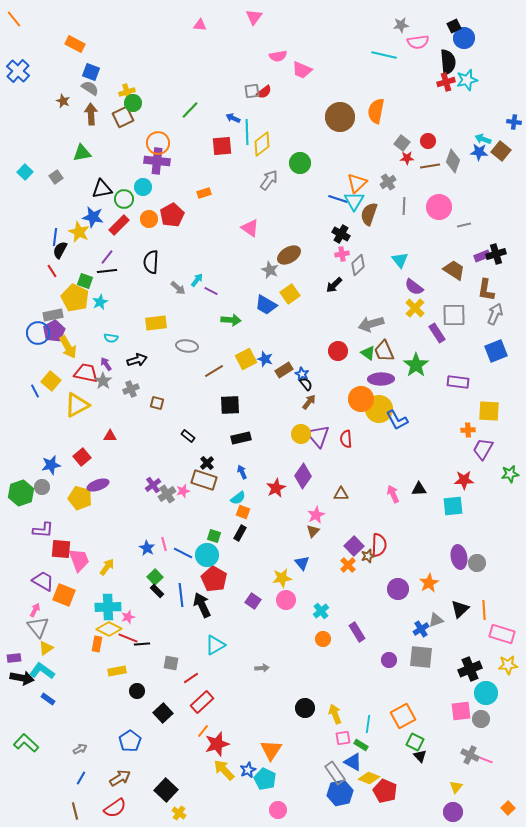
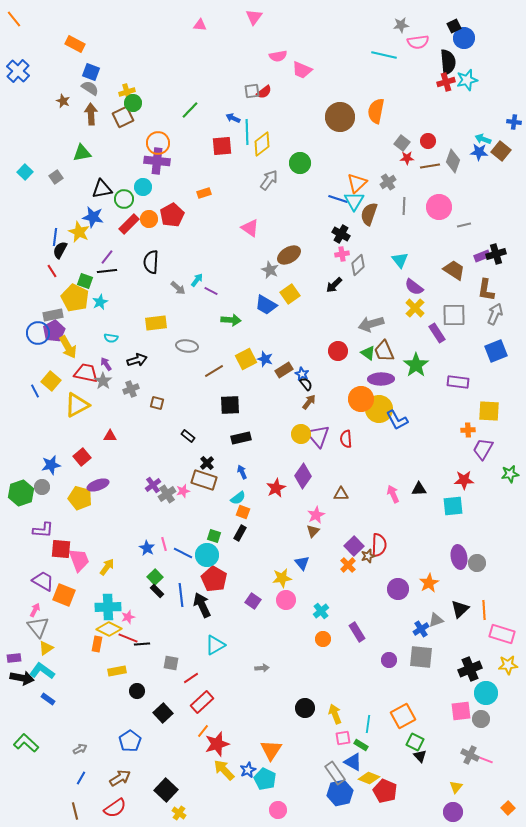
red rectangle at (119, 225): moved 10 px right, 1 px up
